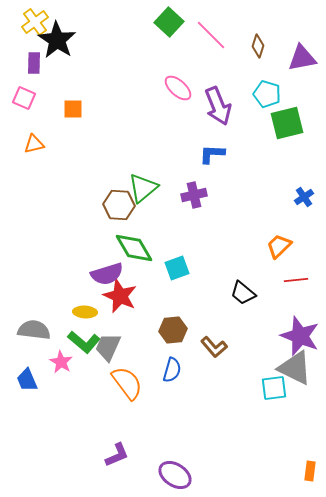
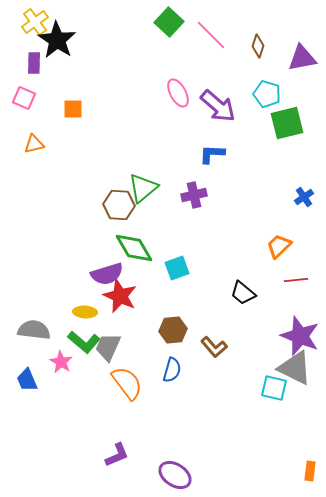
pink ellipse at (178, 88): moved 5 px down; rotated 20 degrees clockwise
purple arrow at (218, 106): rotated 27 degrees counterclockwise
cyan square at (274, 388): rotated 20 degrees clockwise
